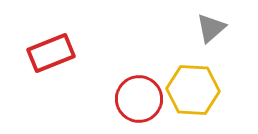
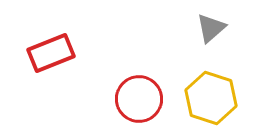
yellow hexagon: moved 18 px right, 8 px down; rotated 15 degrees clockwise
